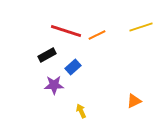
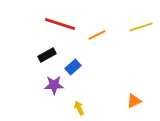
red line: moved 6 px left, 7 px up
yellow arrow: moved 2 px left, 3 px up
